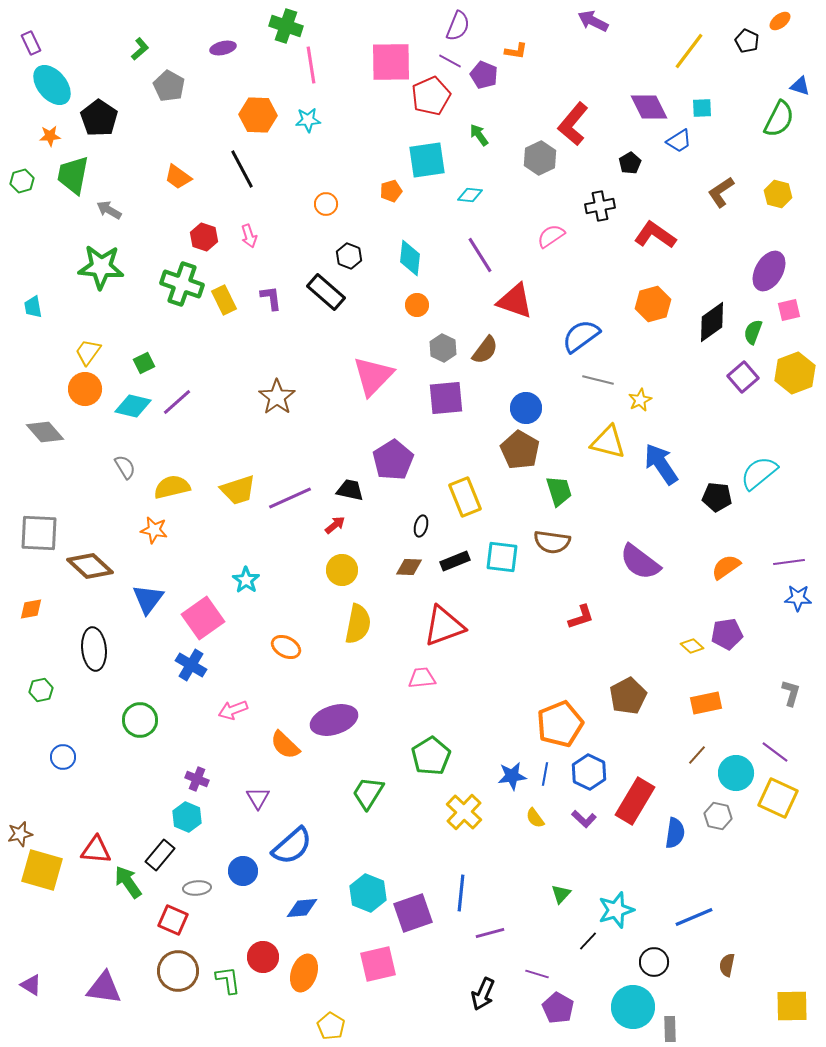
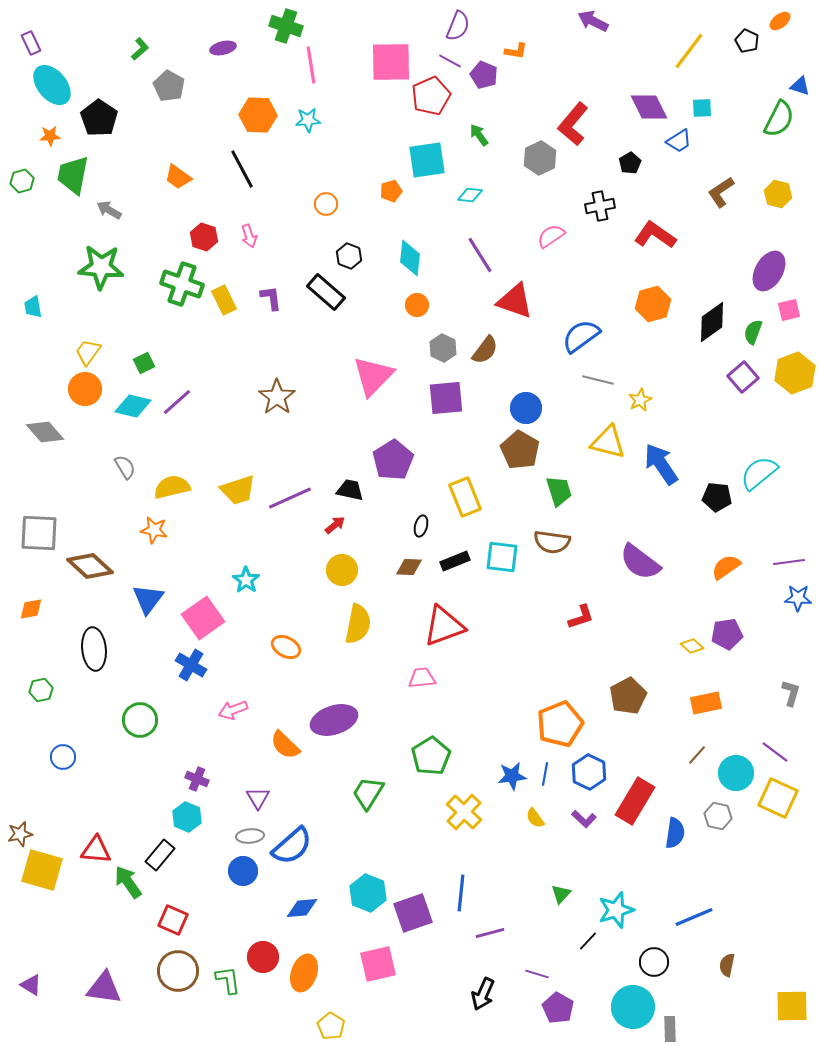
gray ellipse at (197, 888): moved 53 px right, 52 px up
